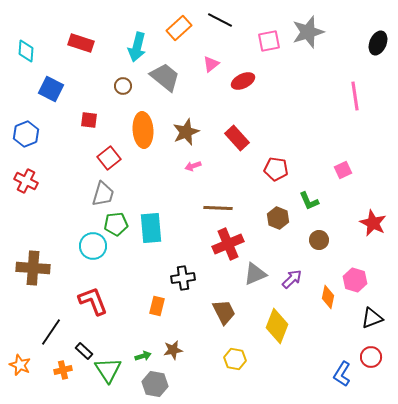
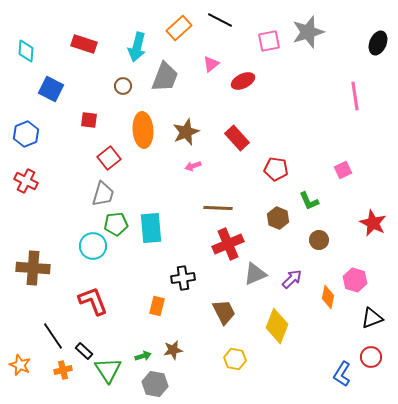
red rectangle at (81, 43): moved 3 px right, 1 px down
gray trapezoid at (165, 77): rotated 72 degrees clockwise
black line at (51, 332): moved 2 px right, 4 px down; rotated 68 degrees counterclockwise
